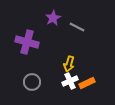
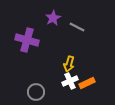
purple cross: moved 2 px up
gray circle: moved 4 px right, 10 px down
